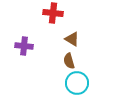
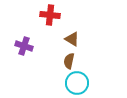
red cross: moved 3 px left, 2 px down
purple cross: rotated 12 degrees clockwise
brown semicircle: rotated 28 degrees clockwise
